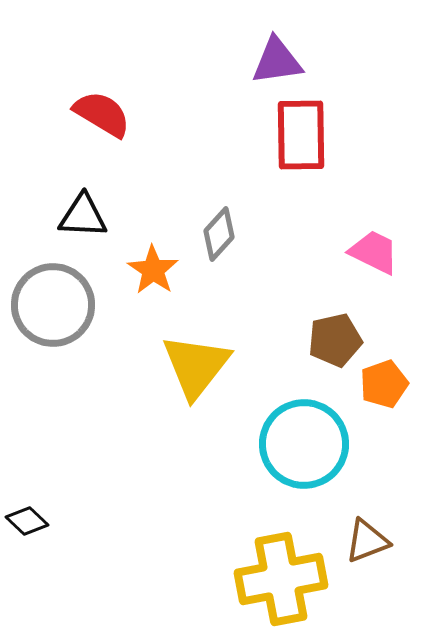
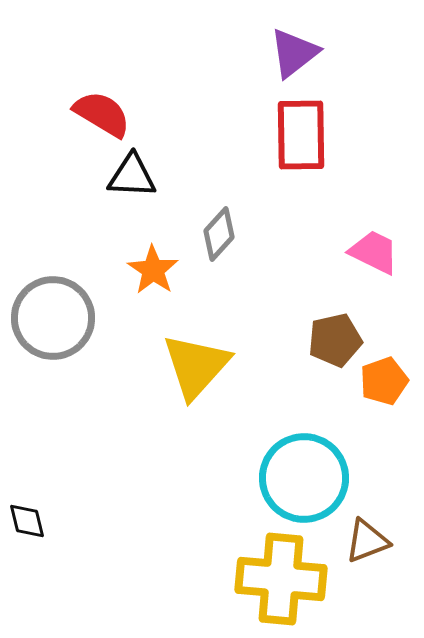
purple triangle: moved 17 px right, 8 px up; rotated 30 degrees counterclockwise
black triangle: moved 49 px right, 40 px up
gray circle: moved 13 px down
yellow triangle: rotated 4 degrees clockwise
orange pentagon: moved 3 px up
cyan circle: moved 34 px down
black diamond: rotated 33 degrees clockwise
yellow cross: rotated 16 degrees clockwise
